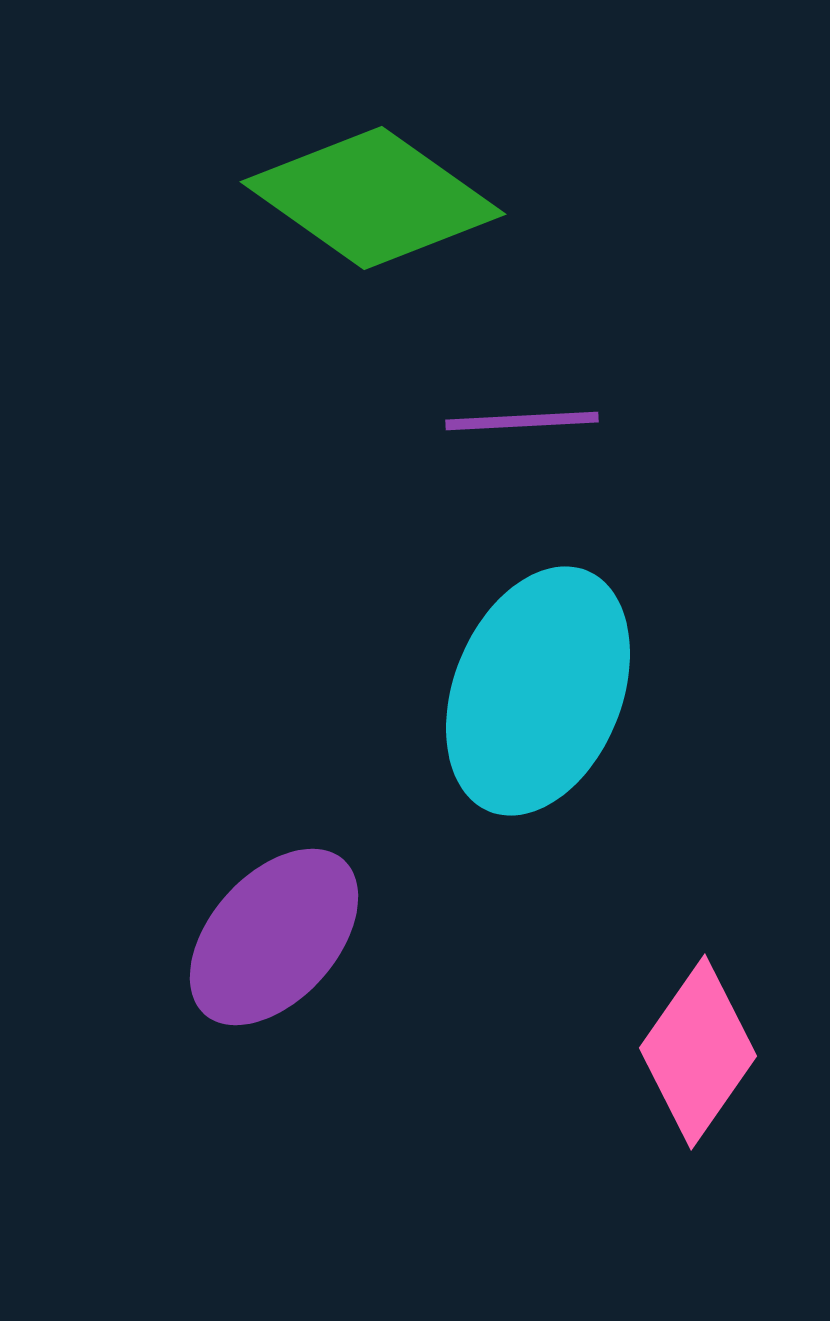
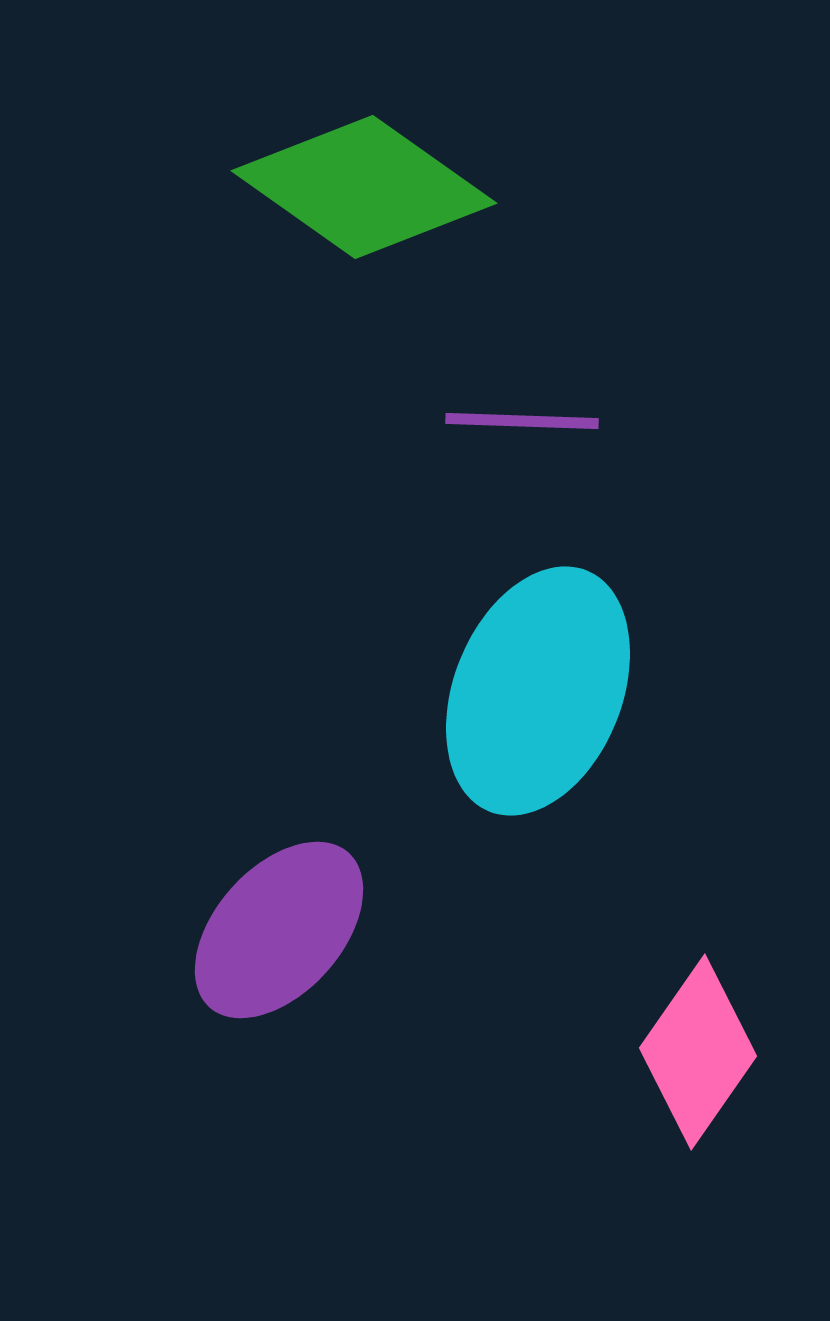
green diamond: moved 9 px left, 11 px up
purple line: rotated 5 degrees clockwise
purple ellipse: moved 5 px right, 7 px up
